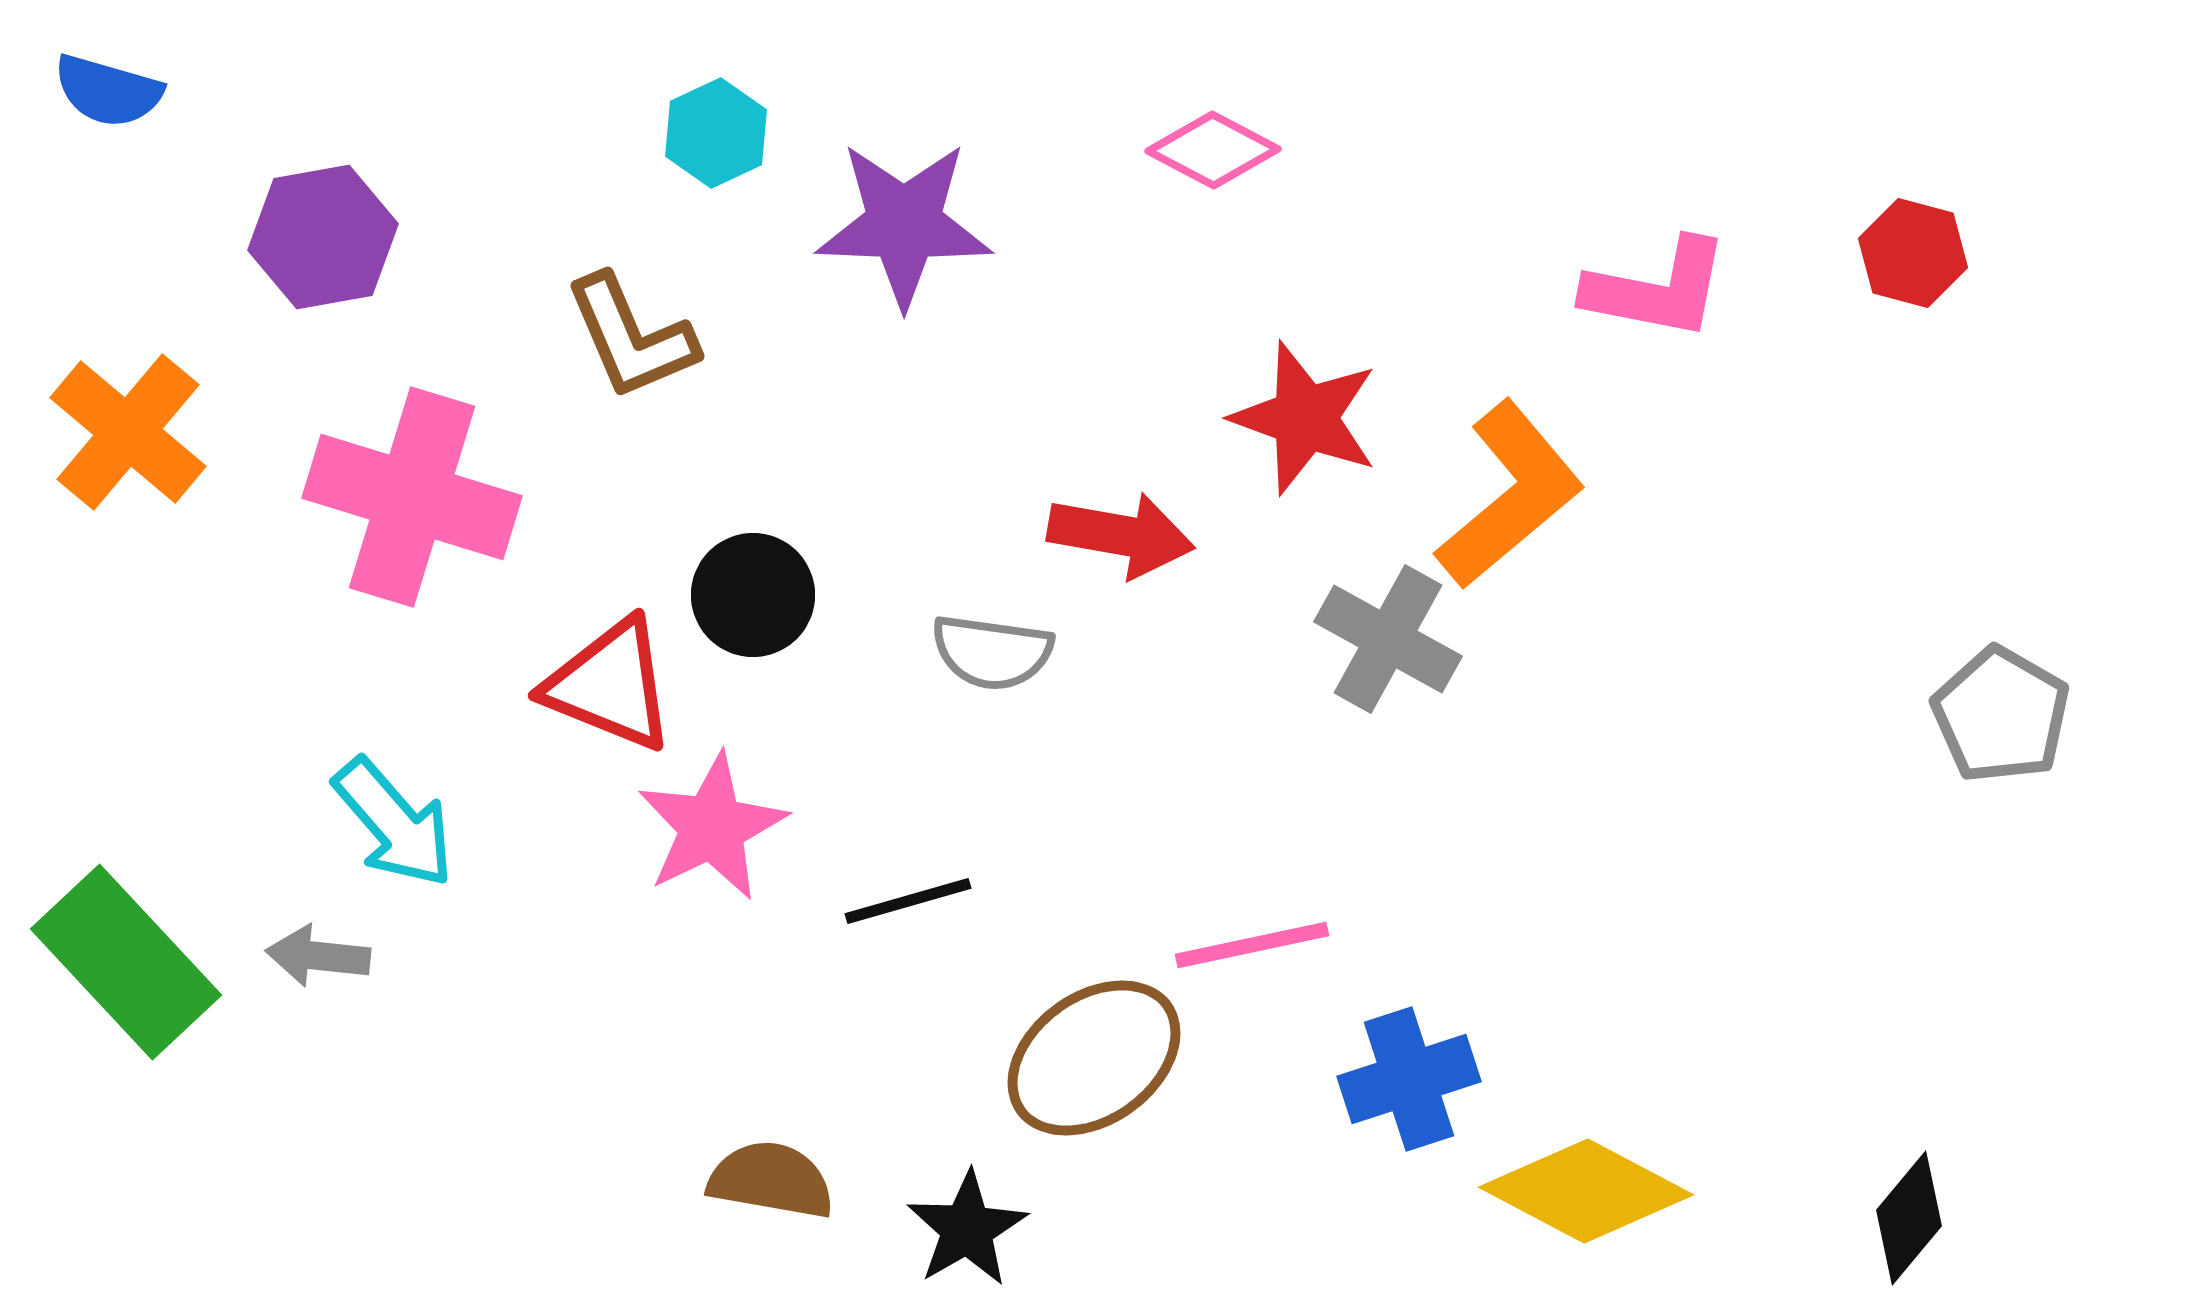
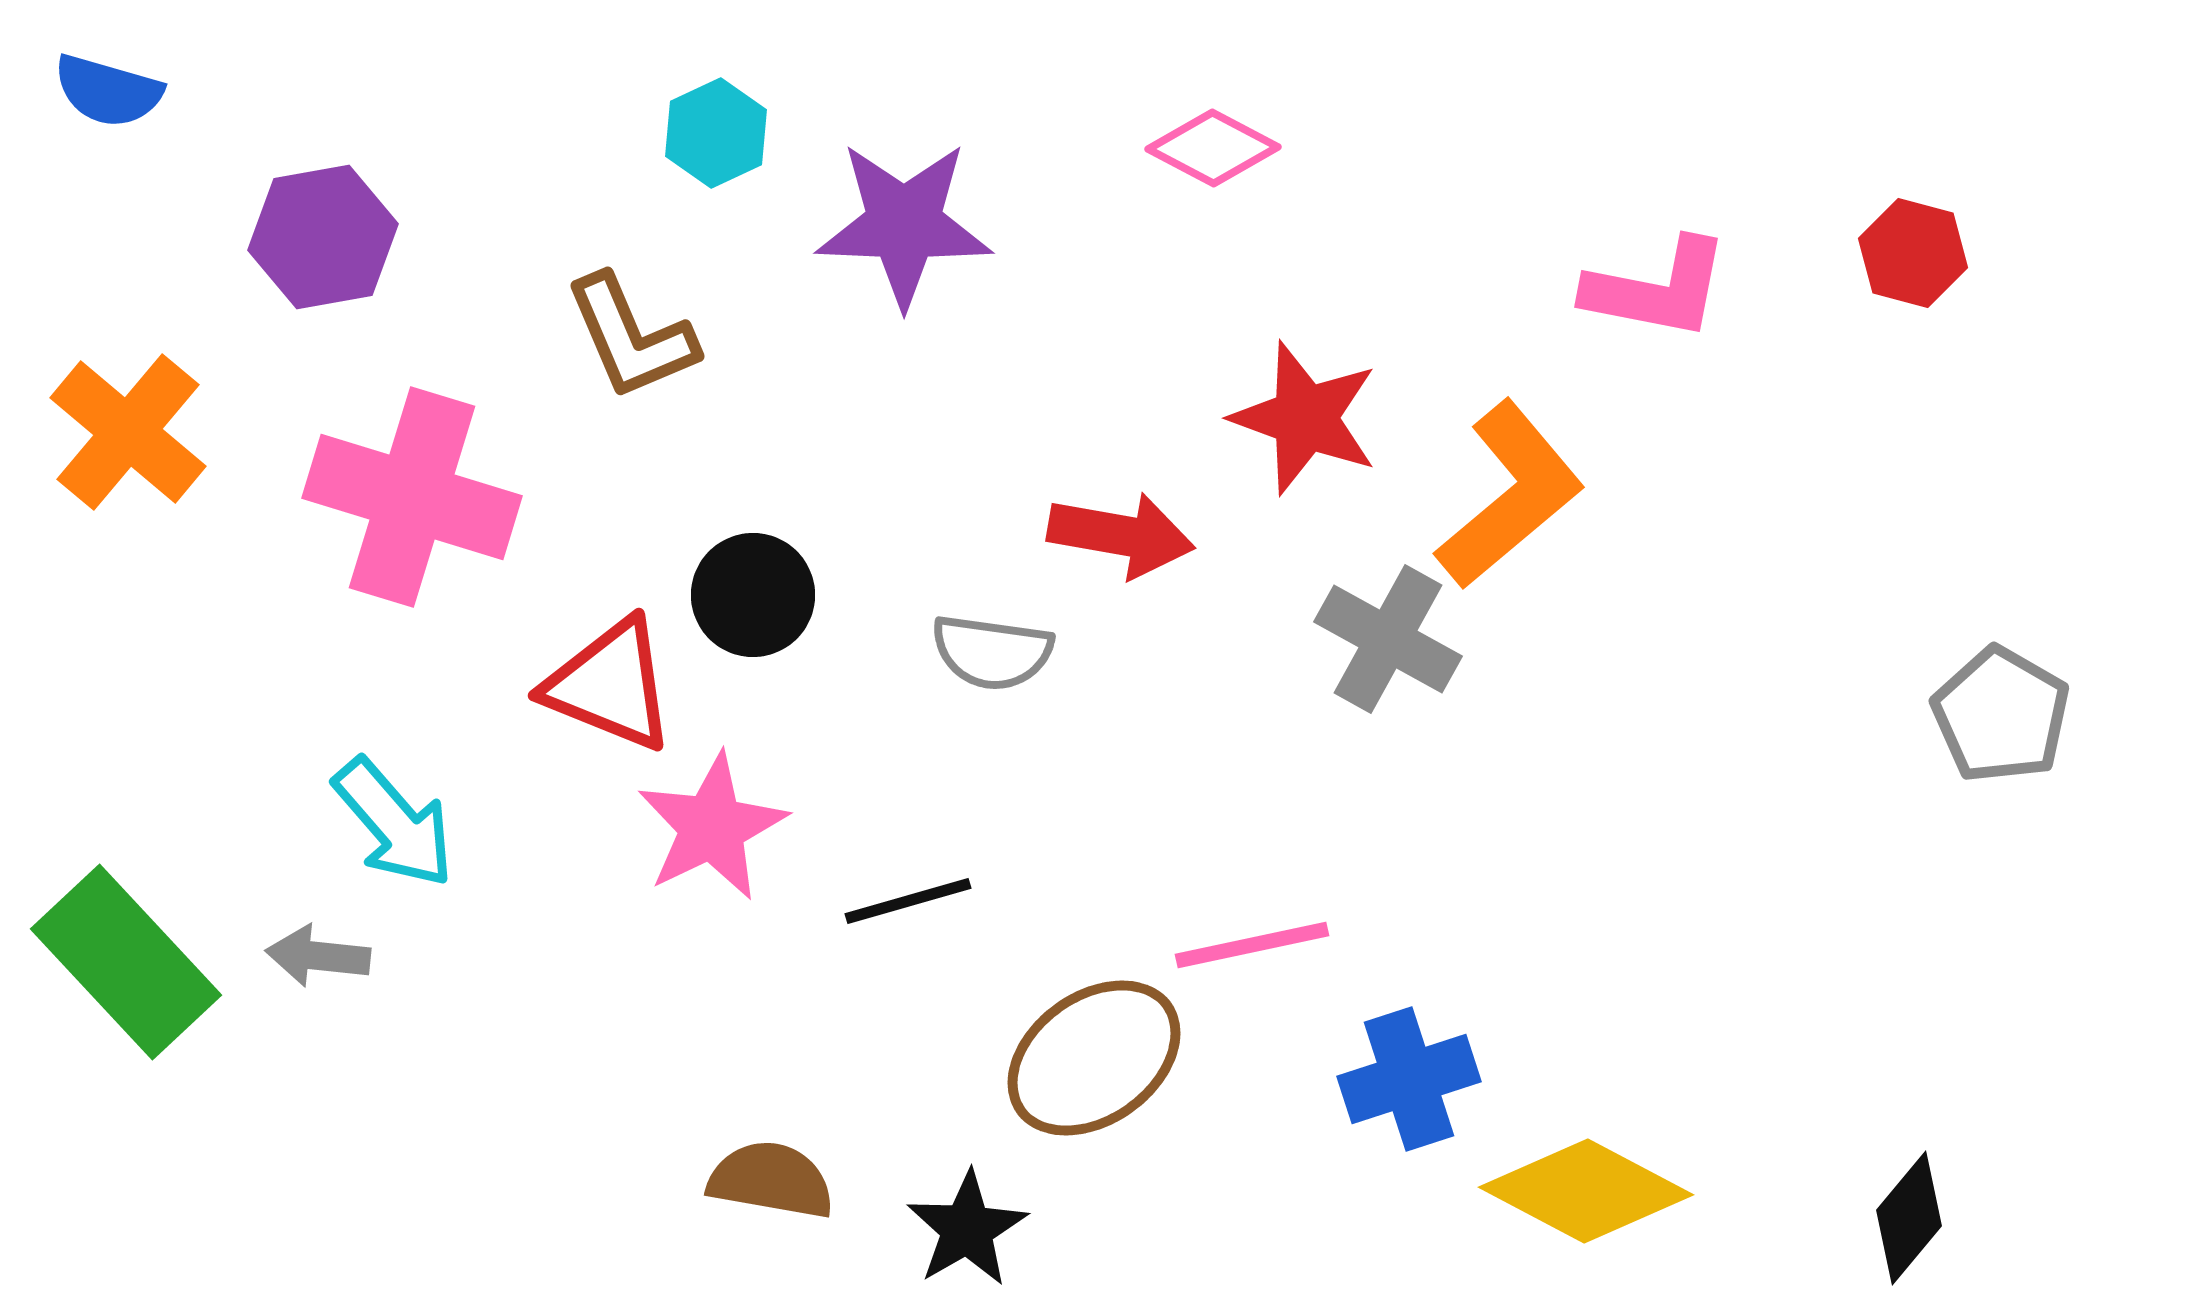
pink diamond: moved 2 px up
